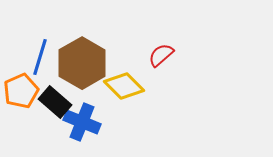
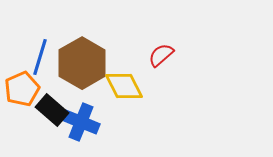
yellow diamond: rotated 18 degrees clockwise
orange pentagon: moved 1 px right, 2 px up
black rectangle: moved 3 px left, 8 px down
blue cross: moved 1 px left
